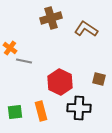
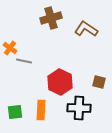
brown square: moved 3 px down
orange rectangle: moved 1 px up; rotated 18 degrees clockwise
